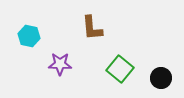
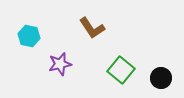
brown L-shape: rotated 28 degrees counterclockwise
purple star: rotated 15 degrees counterclockwise
green square: moved 1 px right, 1 px down
